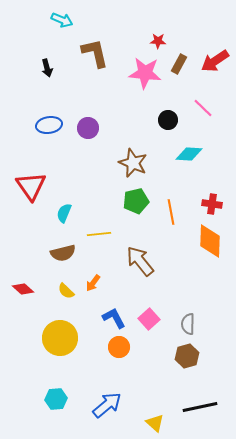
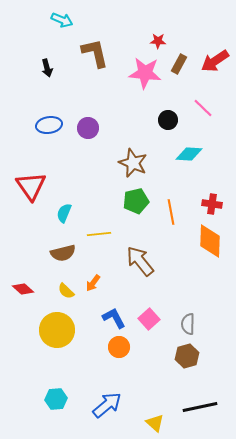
yellow circle: moved 3 px left, 8 px up
